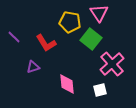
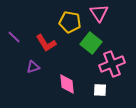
green square: moved 4 px down
pink cross: rotated 20 degrees clockwise
white square: rotated 16 degrees clockwise
